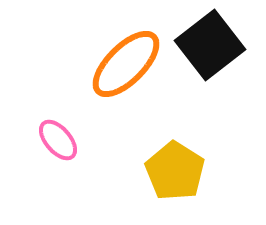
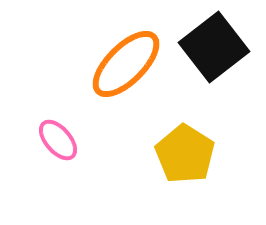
black square: moved 4 px right, 2 px down
yellow pentagon: moved 10 px right, 17 px up
